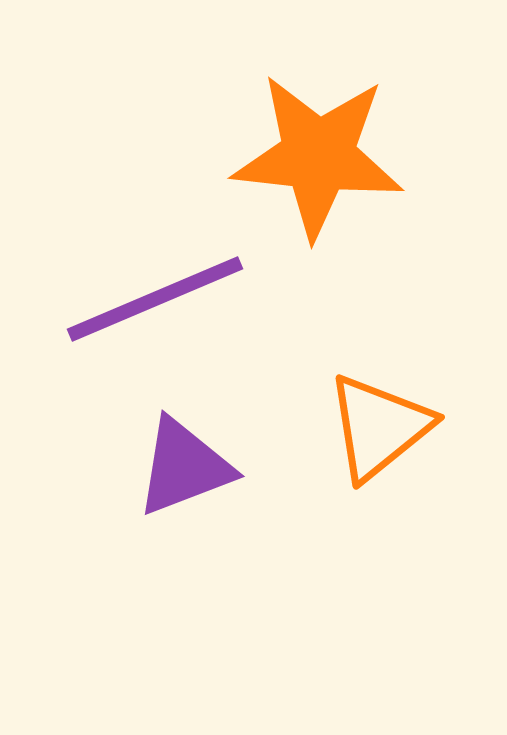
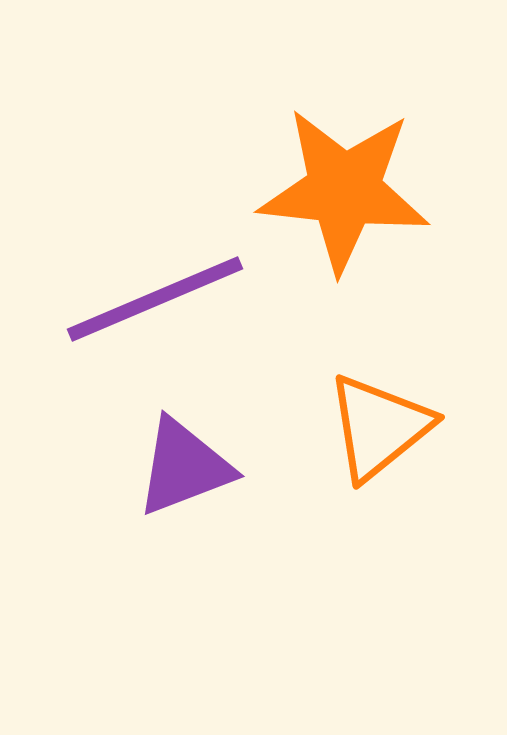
orange star: moved 26 px right, 34 px down
